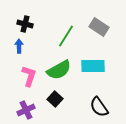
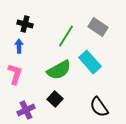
gray rectangle: moved 1 px left
cyan rectangle: moved 3 px left, 4 px up; rotated 50 degrees clockwise
pink L-shape: moved 14 px left, 2 px up
